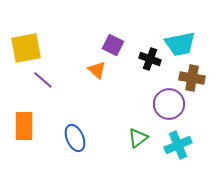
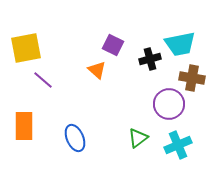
black cross: rotated 35 degrees counterclockwise
